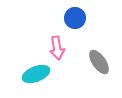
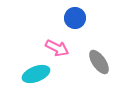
pink arrow: rotated 55 degrees counterclockwise
